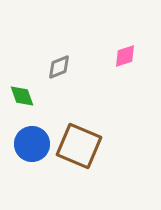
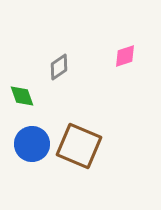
gray diamond: rotated 12 degrees counterclockwise
